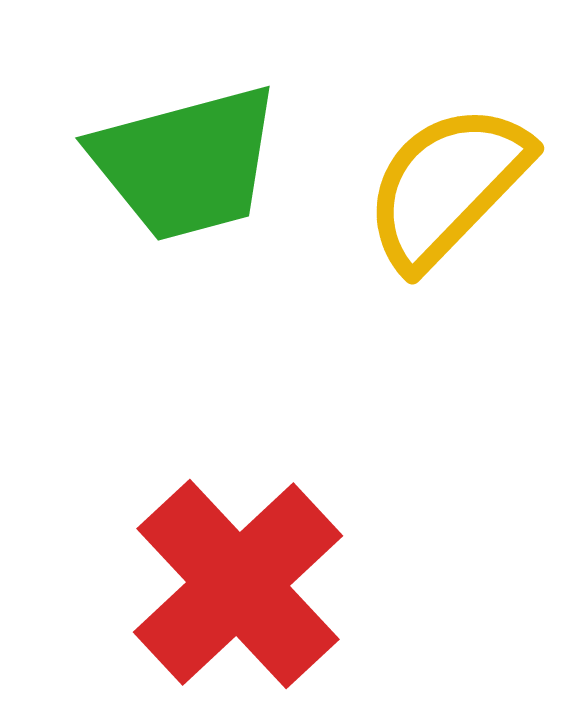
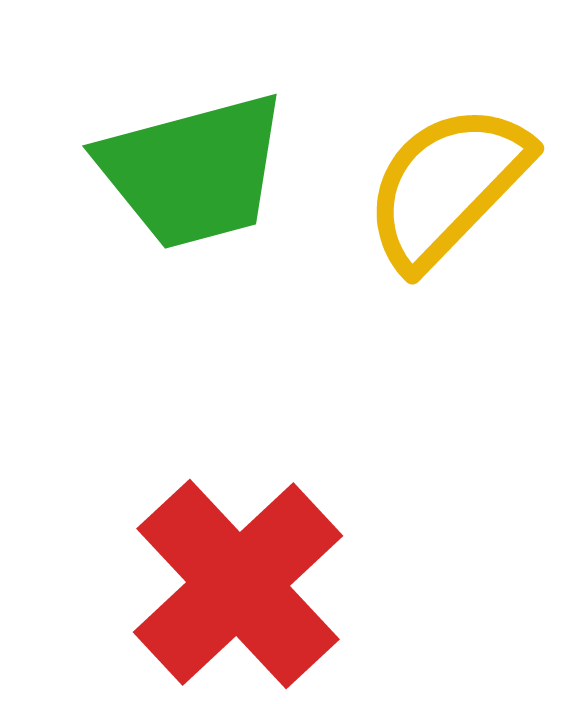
green trapezoid: moved 7 px right, 8 px down
